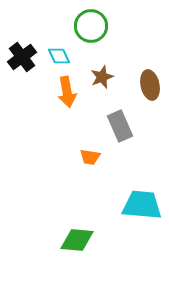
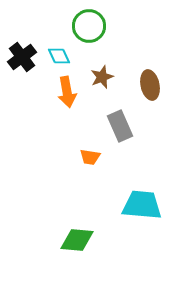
green circle: moved 2 px left
